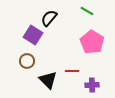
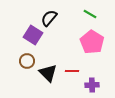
green line: moved 3 px right, 3 px down
black triangle: moved 7 px up
